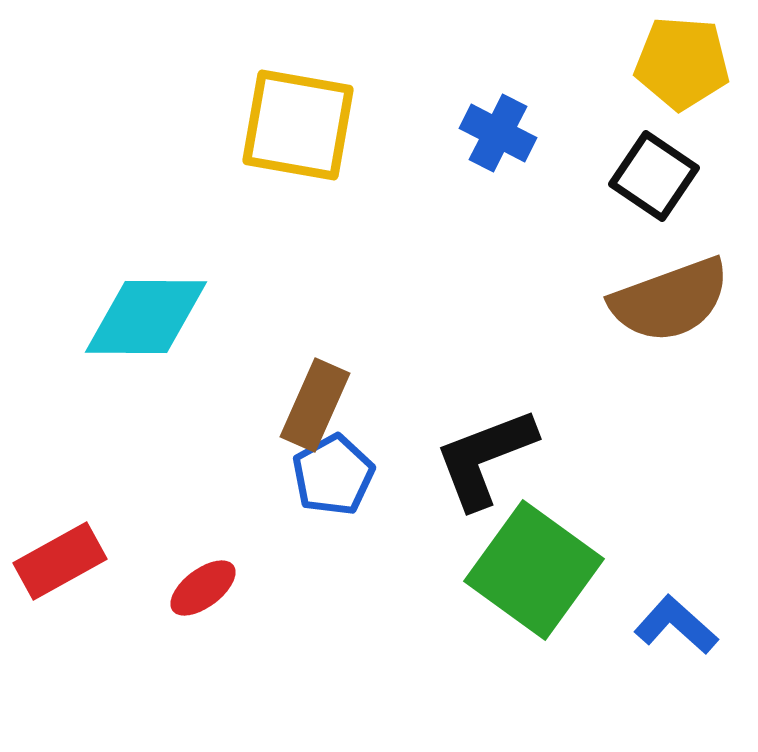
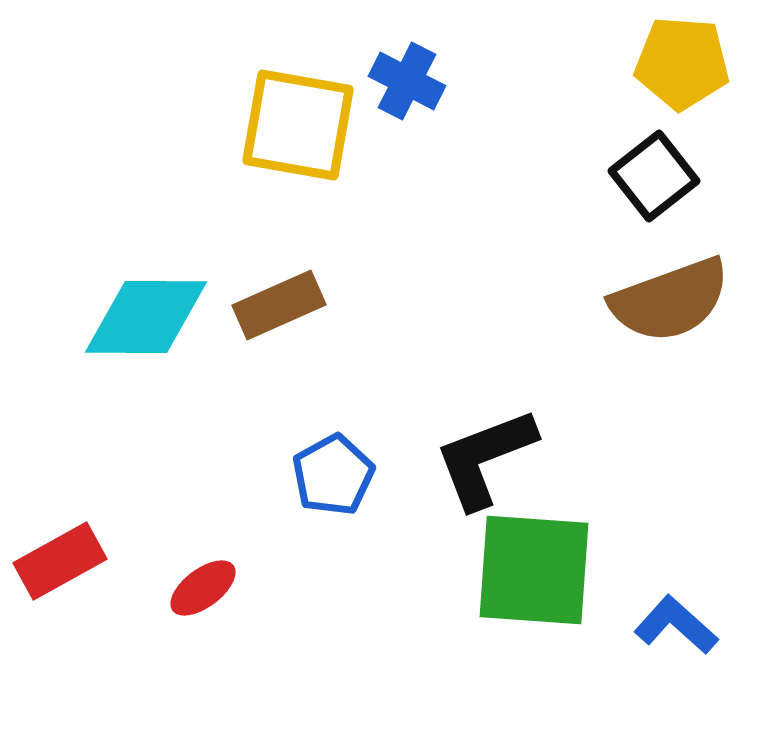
blue cross: moved 91 px left, 52 px up
black square: rotated 18 degrees clockwise
brown rectangle: moved 36 px left, 100 px up; rotated 42 degrees clockwise
green square: rotated 32 degrees counterclockwise
